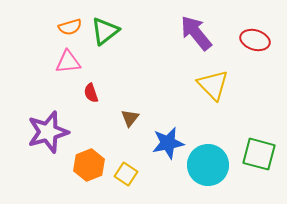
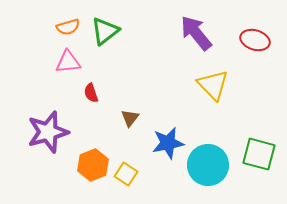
orange semicircle: moved 2 px left
orange hexagon: moved 4 px right
